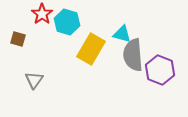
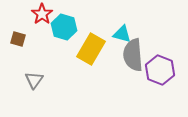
cyan hexagon: moved 3 px left, 5 px down
